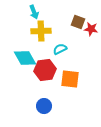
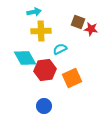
cyan arrow: rotated 80 degrees counterclockwise
orange square: moved 2 px right, 1 px up; rotated 30 degrees counterclockwise
